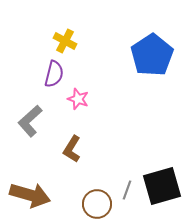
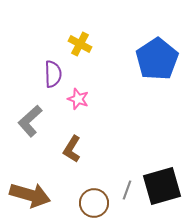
yellow cross: moved 15 px right, 3 px down
blue pentagon: moved 5 px right, 4 px down
purple semicircle: moved 1 px left; rotated 16 degrees counterclockwise
brown circle: moved 3 px left, 1 px up
